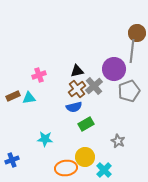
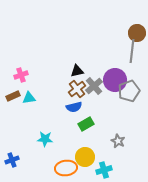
purple circle: moved 1 px right, 11 px down
pink cross: moved 18 px left
cyan cross: rotated 28 degrees clockwise
